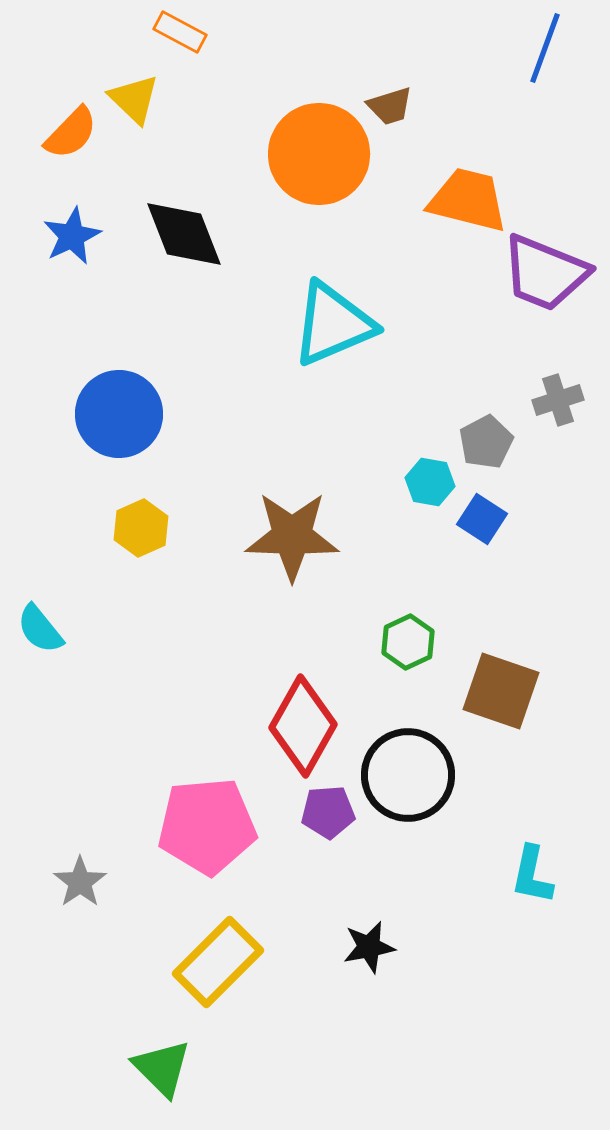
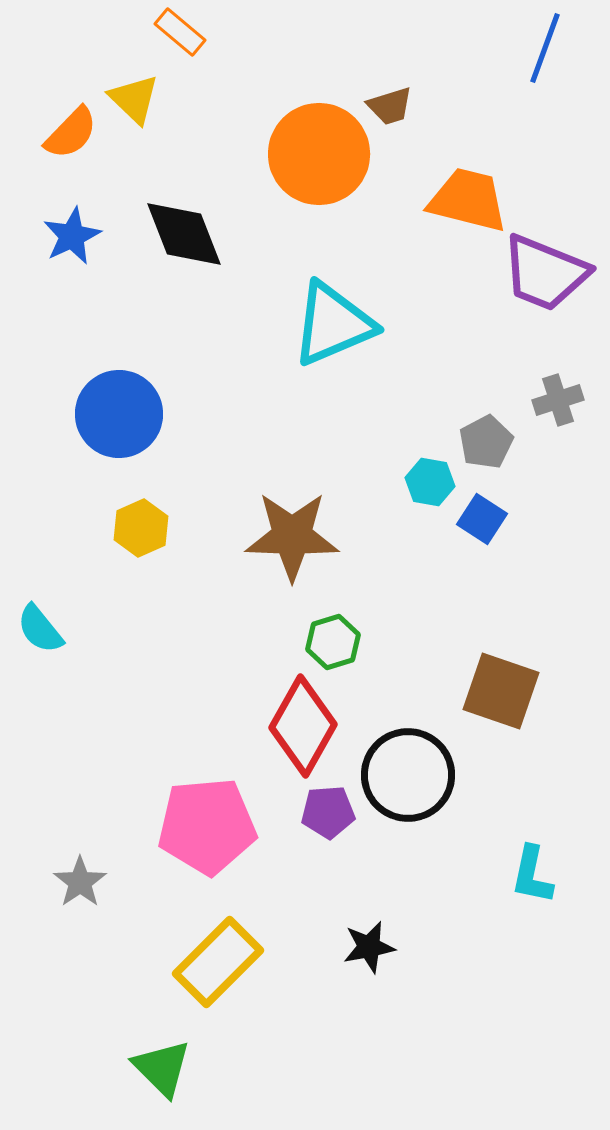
orange rectangle: rotated 12 degrees clockwise
green hexagon: moved 75 px left; rotated 8 degrees clockwise
